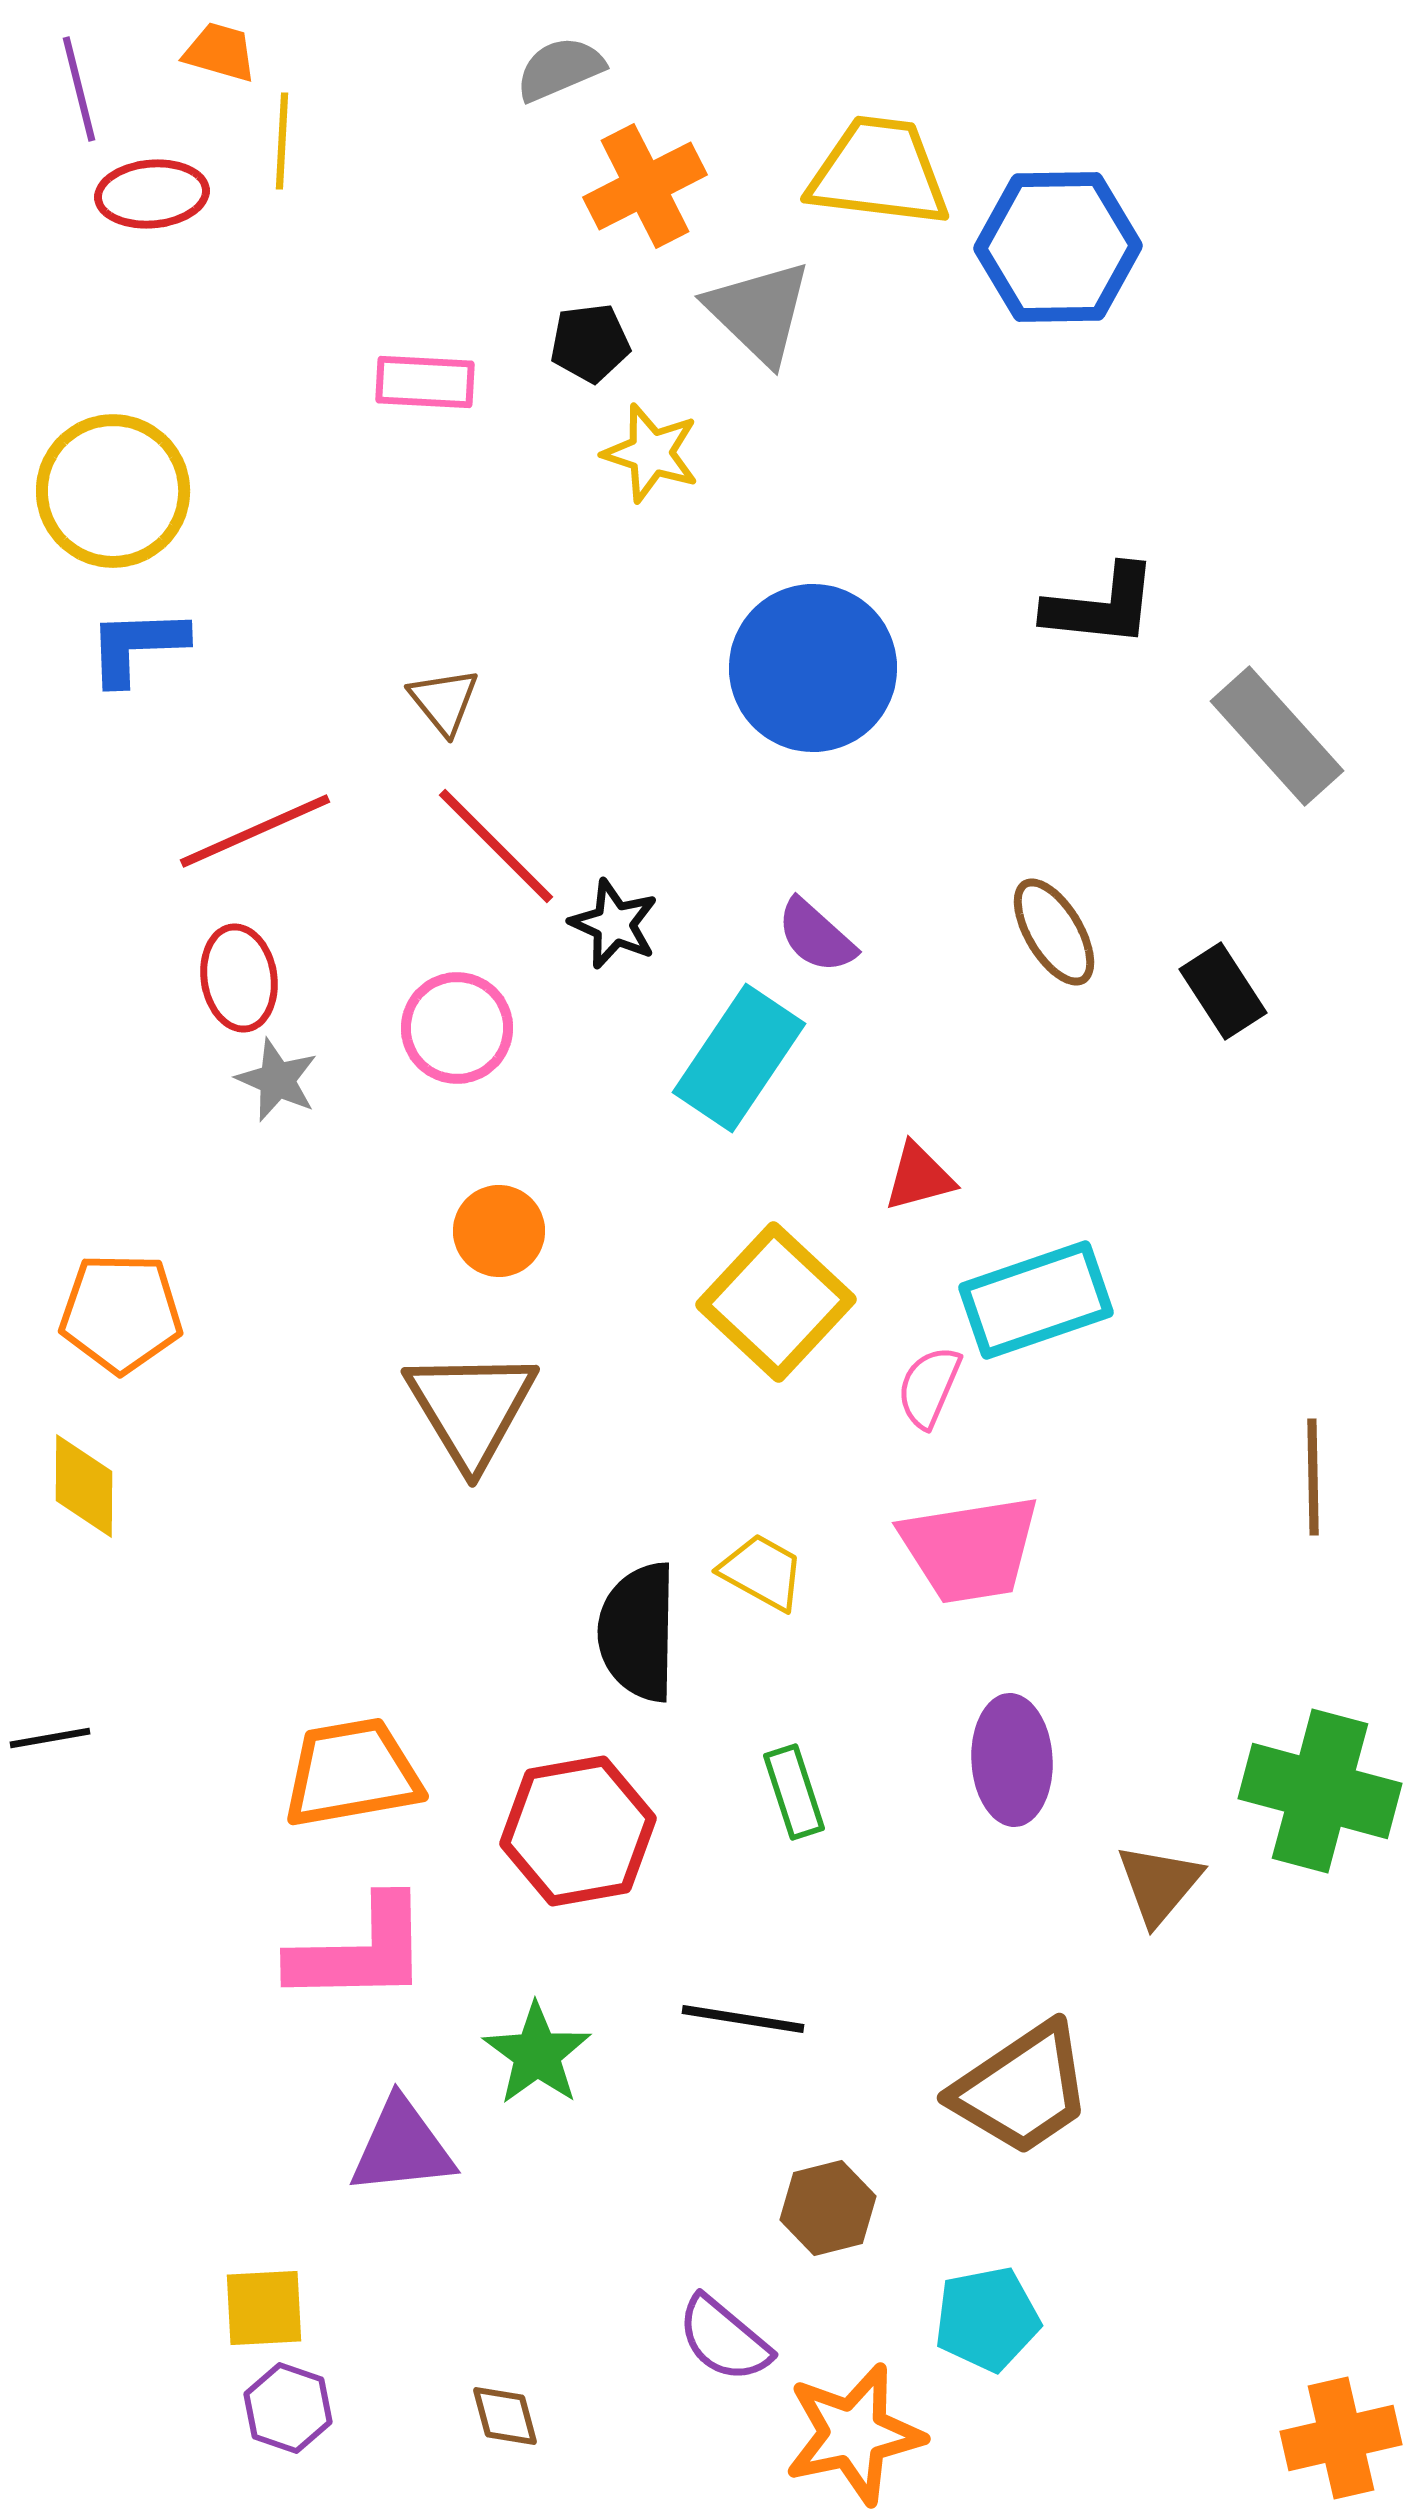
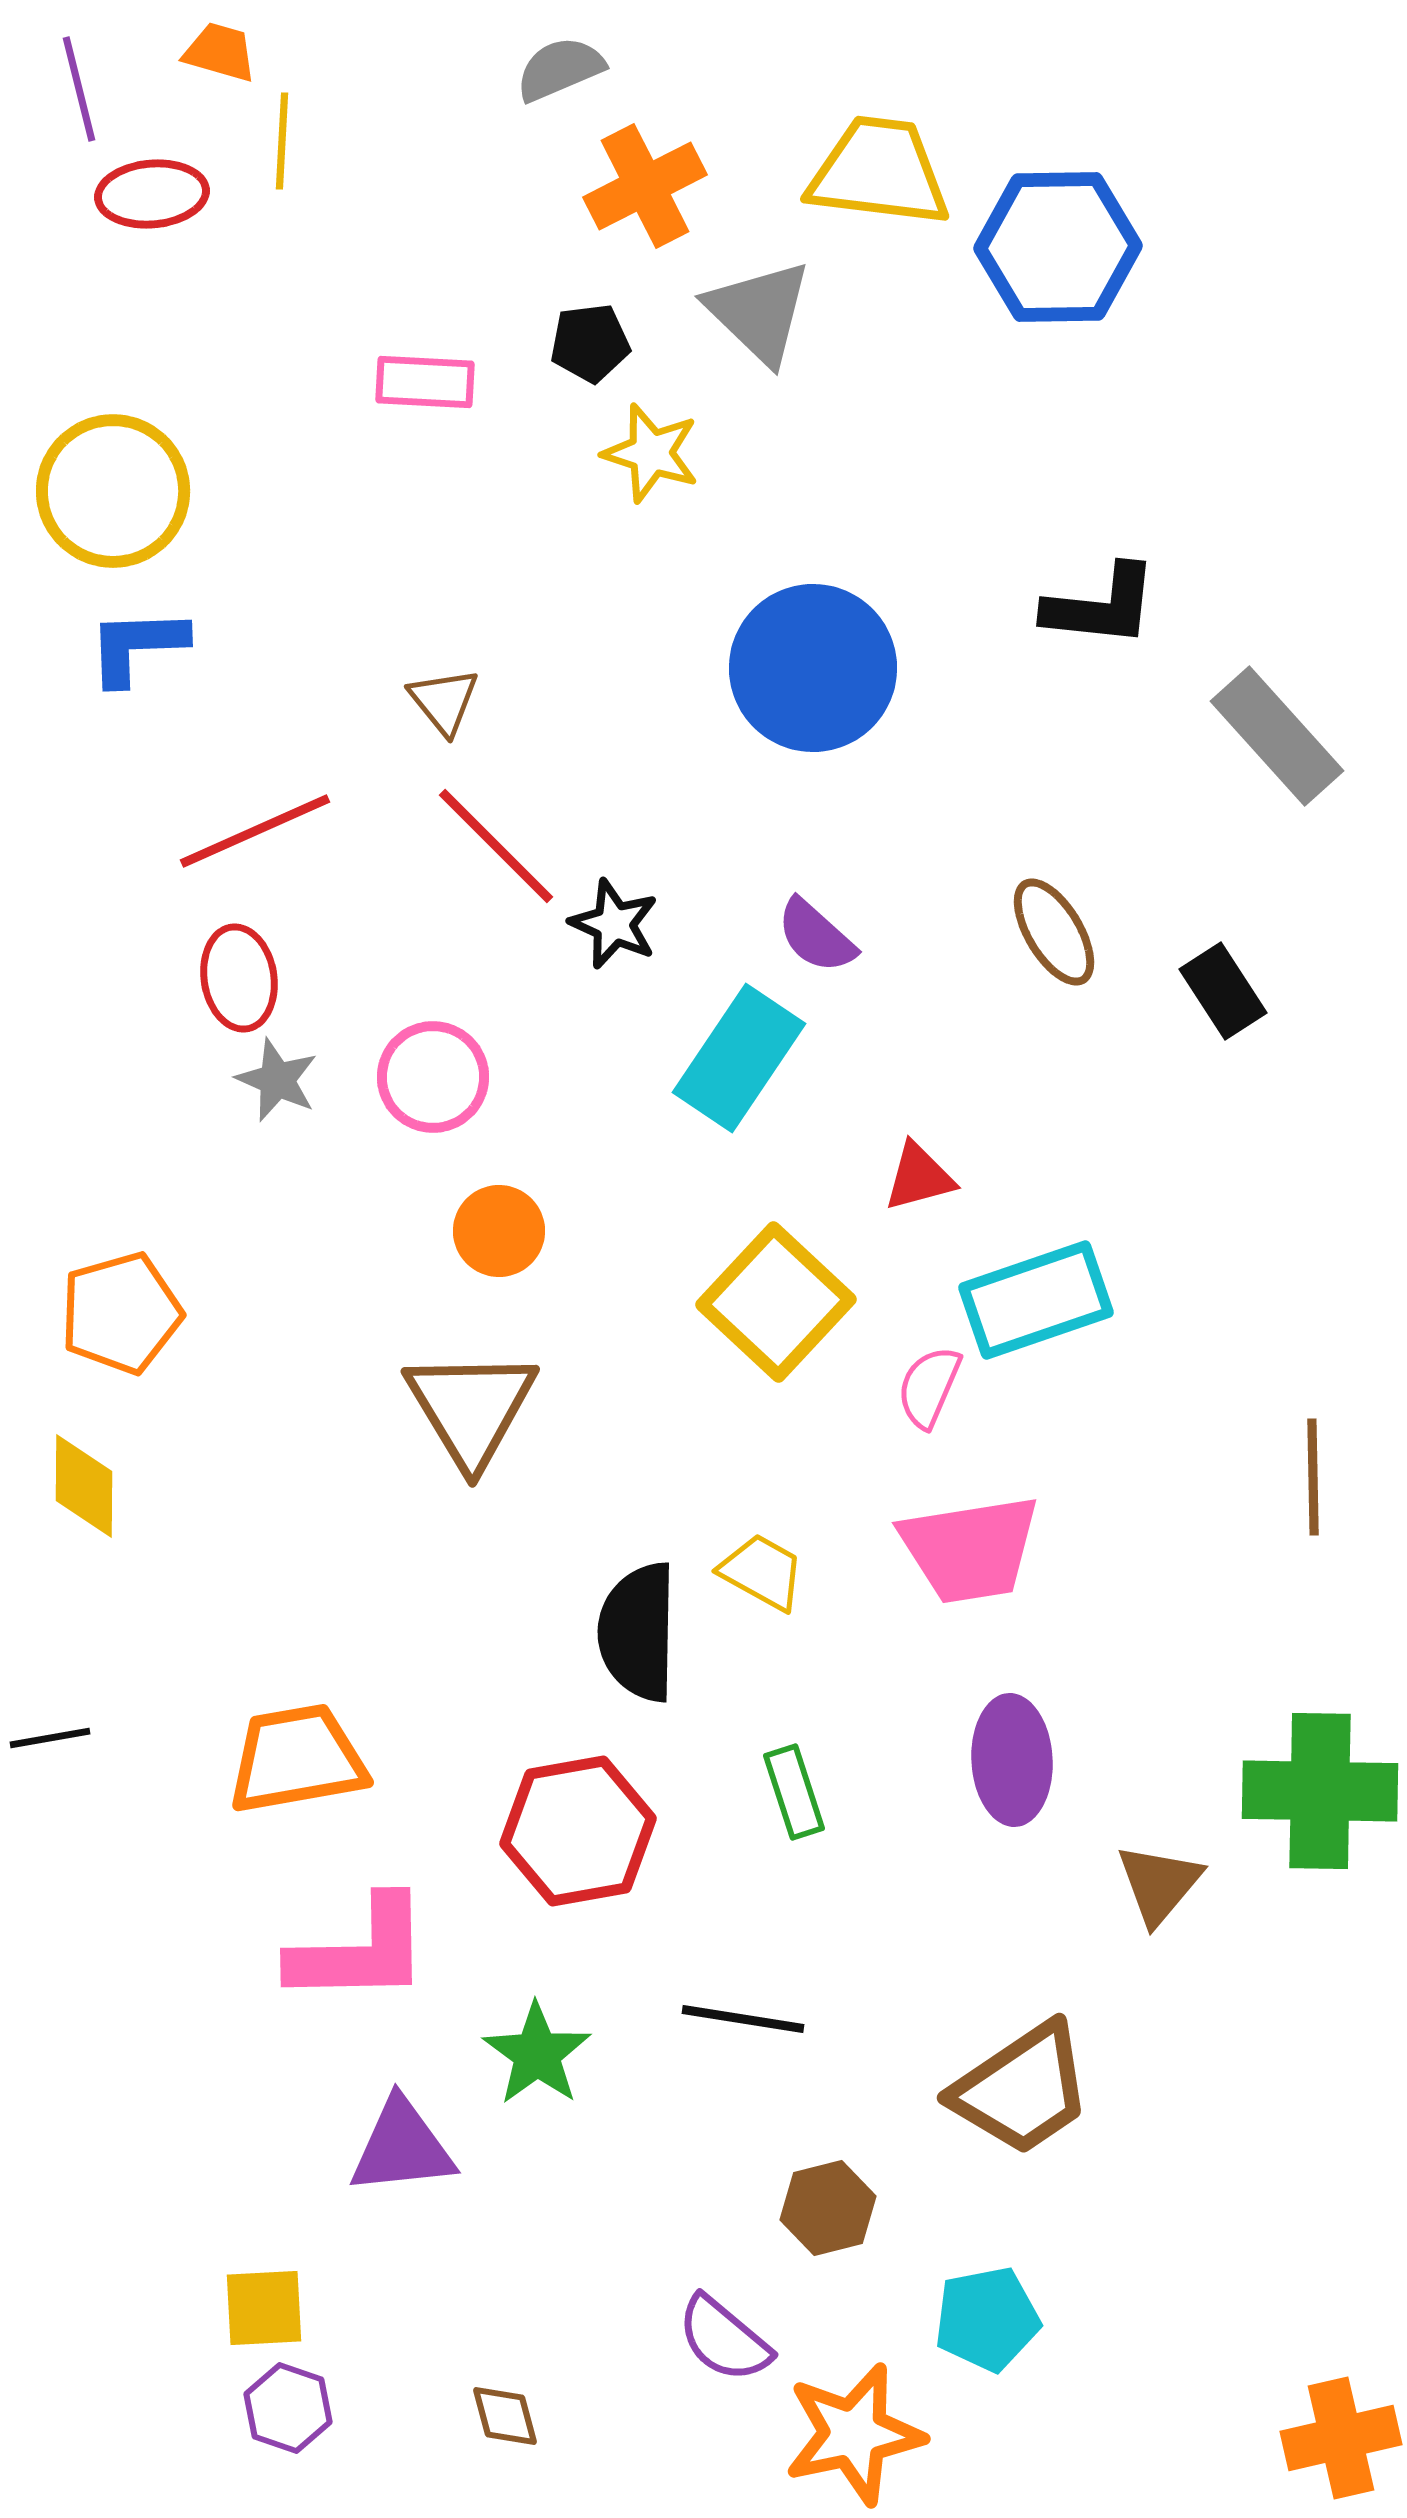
pink circle at (457, 1028): moved 24 px left, 49 px down
orange pentagon at (121, 1313): rotated 17 degrees counterclockwise
orange trapezoid at (352, 1773): moved 55 px left, 14 px up
green cross at (1320, 1791): rotated 14 degrees counterclockwise
